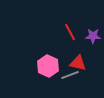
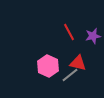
red line: moved 1 px left
purple star: rotated 14 degrees counterclockwise
gray line: rotated 18 degrees counterclockwise
